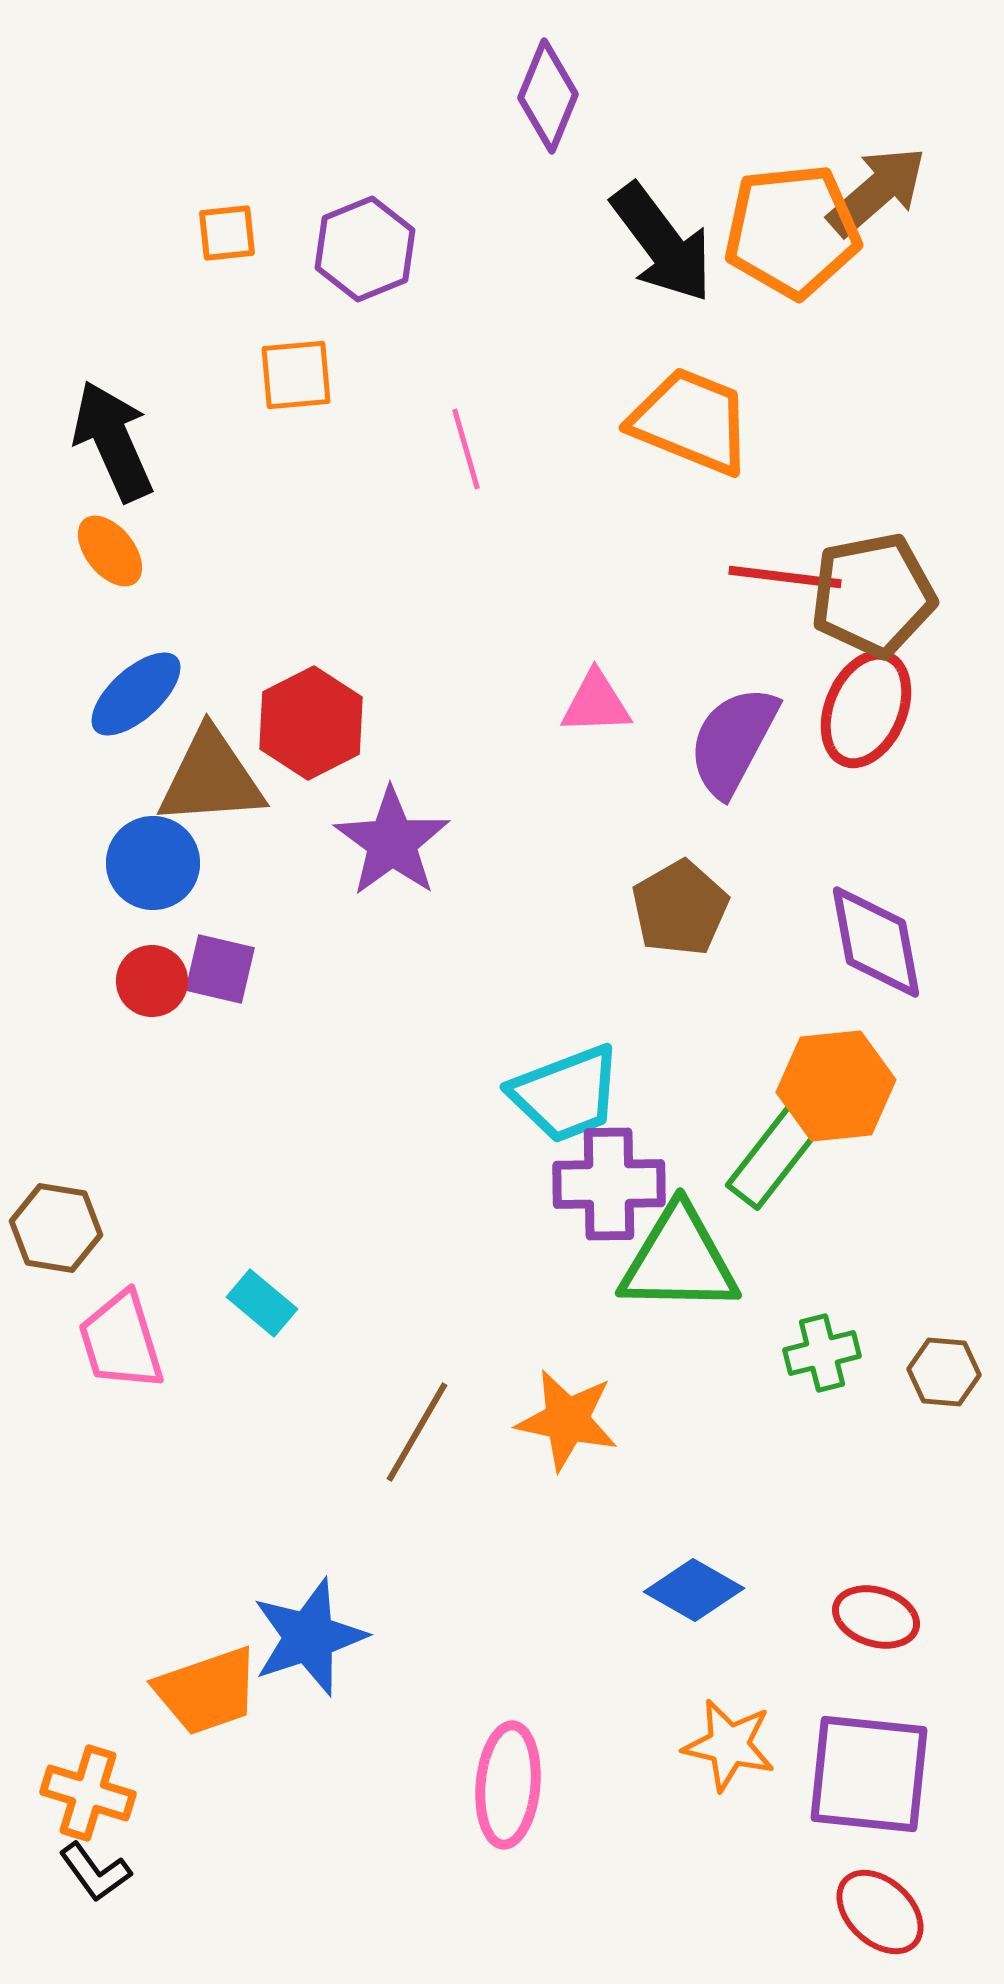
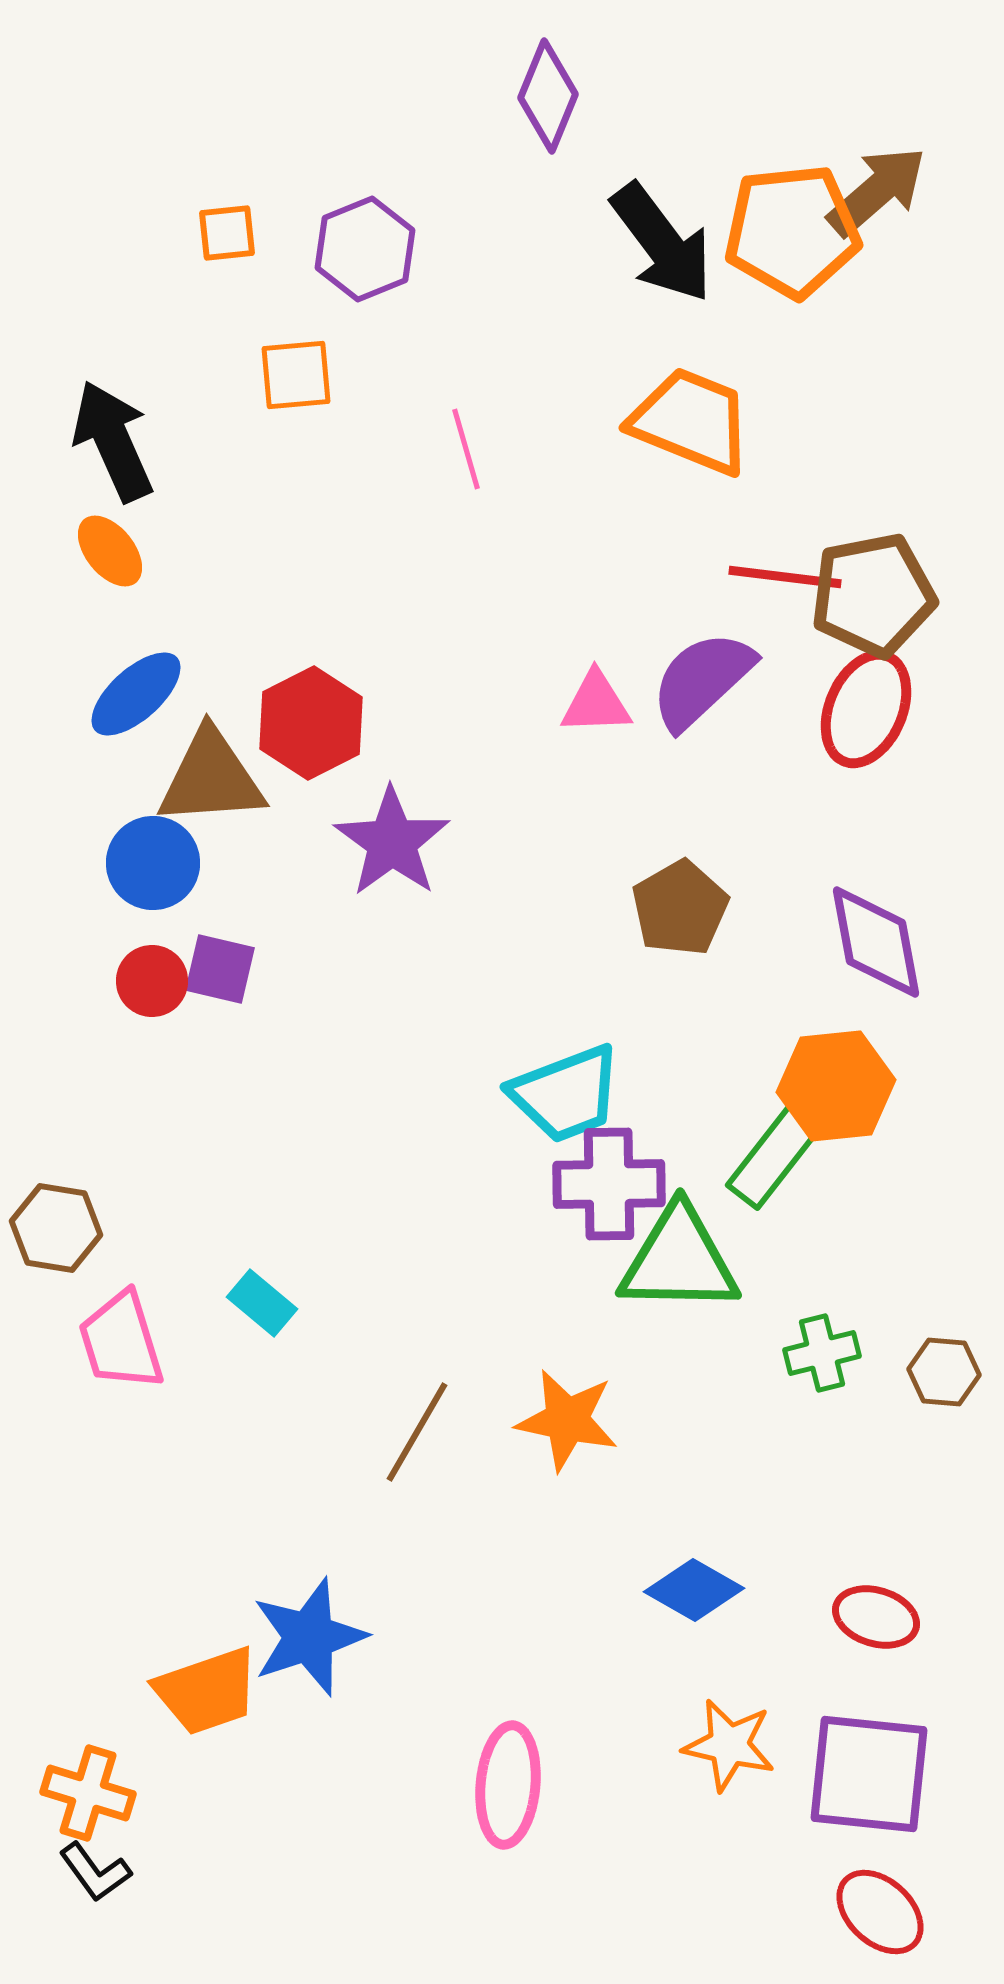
purple semicircle at (733, 741): moved 31 px left, 61 px up; rotated 19 degrees clockwise
